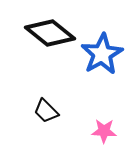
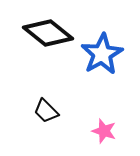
black diamond: moved 2 px left
pink star: rotated 15 degrees clockwise
